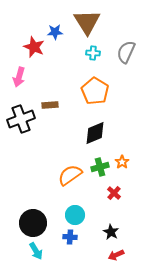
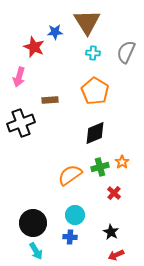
brown rectangle: moved 5 px up
black cross: moved 4 px down
